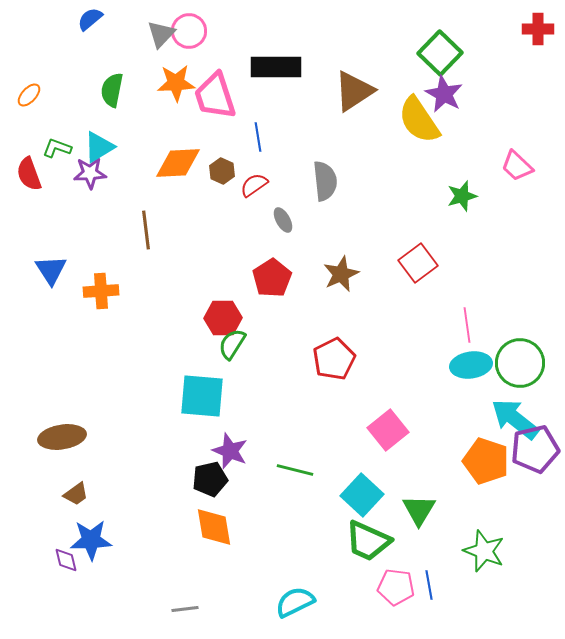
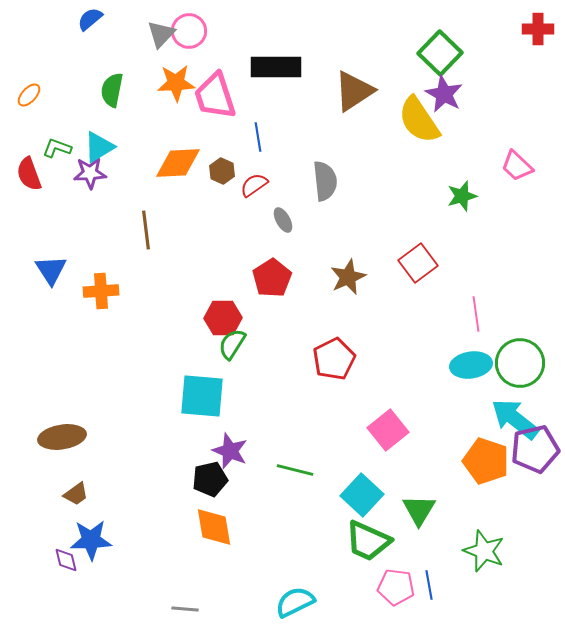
brown star at (341, 274): moved 7 px right, 3 px down
pink line at (467, 325): moved 9 px right, 11 px up
gray line at (185, 609): rotated 12 degrees clockwise
